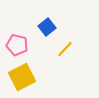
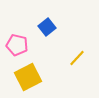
yellow line: moved 12 px right, 9 px down
yellow square: moved 6 px right
